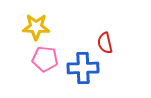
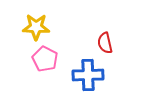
pink pentagon: rotated 20 degrees clockwise
blue cross: moved 5 px right, 7 px down
